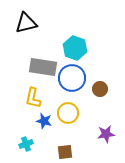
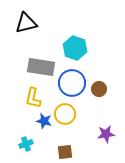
gray rectangle: moved 2 px left
blue circle: moved 5 px down
brown circle: moved 1 px left
yellow circle: moved 3 px left, 1 px down
